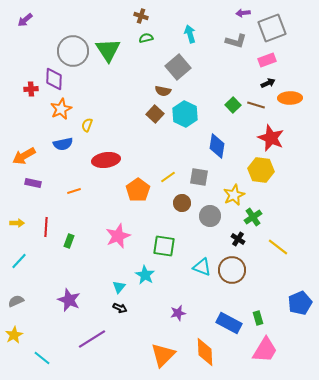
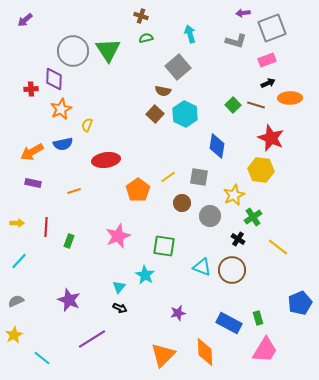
orange arrow at (24, 156): moved 8 px right, 4 px up
